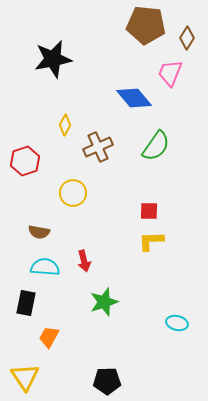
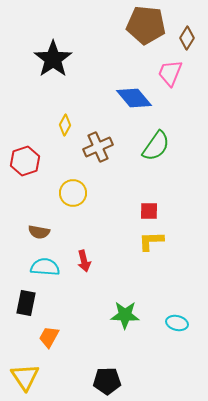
black star: rotated 24 degrees counterclockwise
green star: moved 21 px right, 13 px down; rotated 20 degrees clockwise
